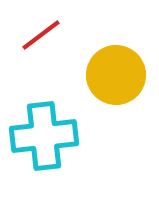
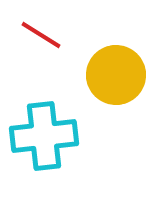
red line: rotated 69 degrees clockwise
